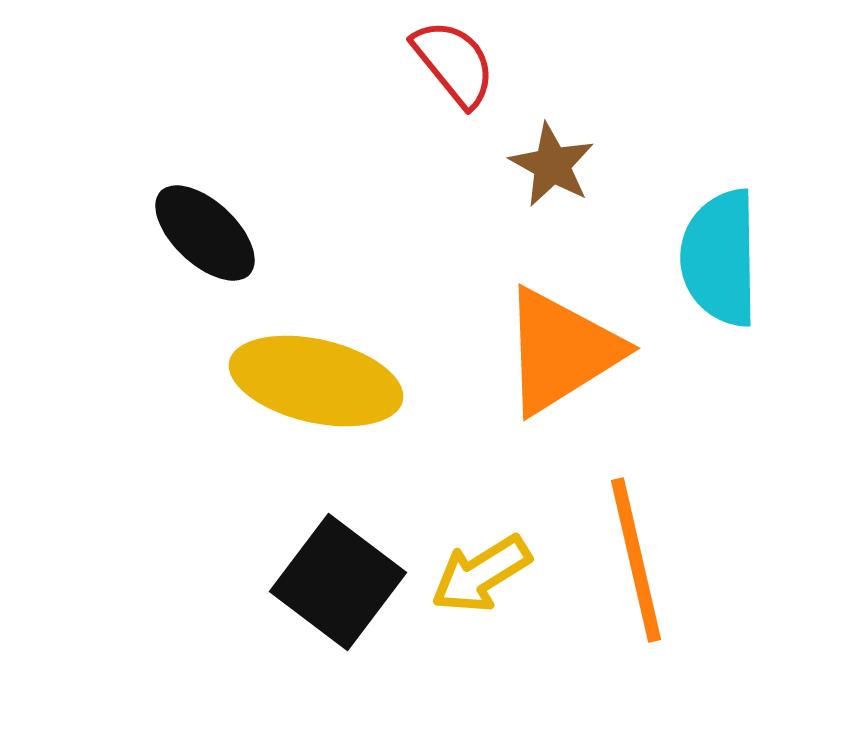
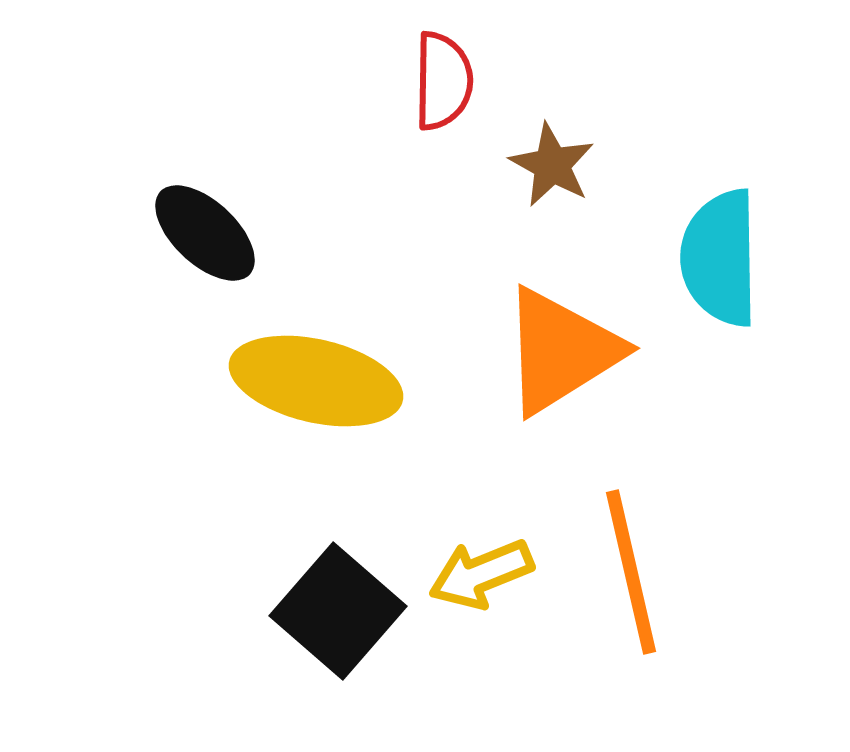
red semicircle: moved 11 px left, 18 px down; rotated 40 degrees clockwise
orange line: moved 5 px left, 12 px down
yellow arrow: rotated 10 degrees clockwise
black square: moved 29 px down; rotated 4 degrees clockwise
